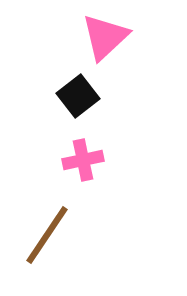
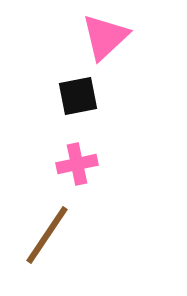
black square: rotated 27 degrees clockwise
pink cross: moved 6 px left, 4 px down
